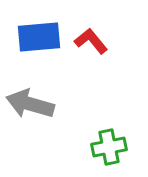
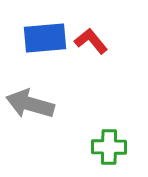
blue rectangle: moved 6 px right, 1 px down
green cross: rotated 12 degrees clockwise
